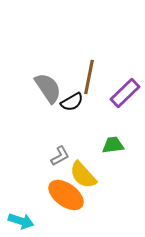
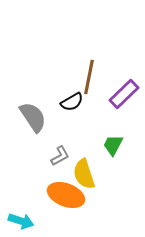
gray semicircle: moved 15 px left, 29 px down
purple rectangle: moved 1 px left, 1 px down
green trapezoid: rotated 55 degrees counterclockwise
yellow semicircle: moved 1 px right, 1 px up; rotated 24 degrees clockwise
orange ellipse: rotated 15 degrees counterclockwise
